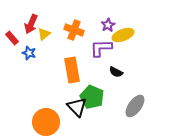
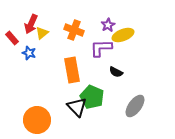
yellow triangle: moved 2 px left, 1 px up
orange circle: moved 9 px left, 2 px up
